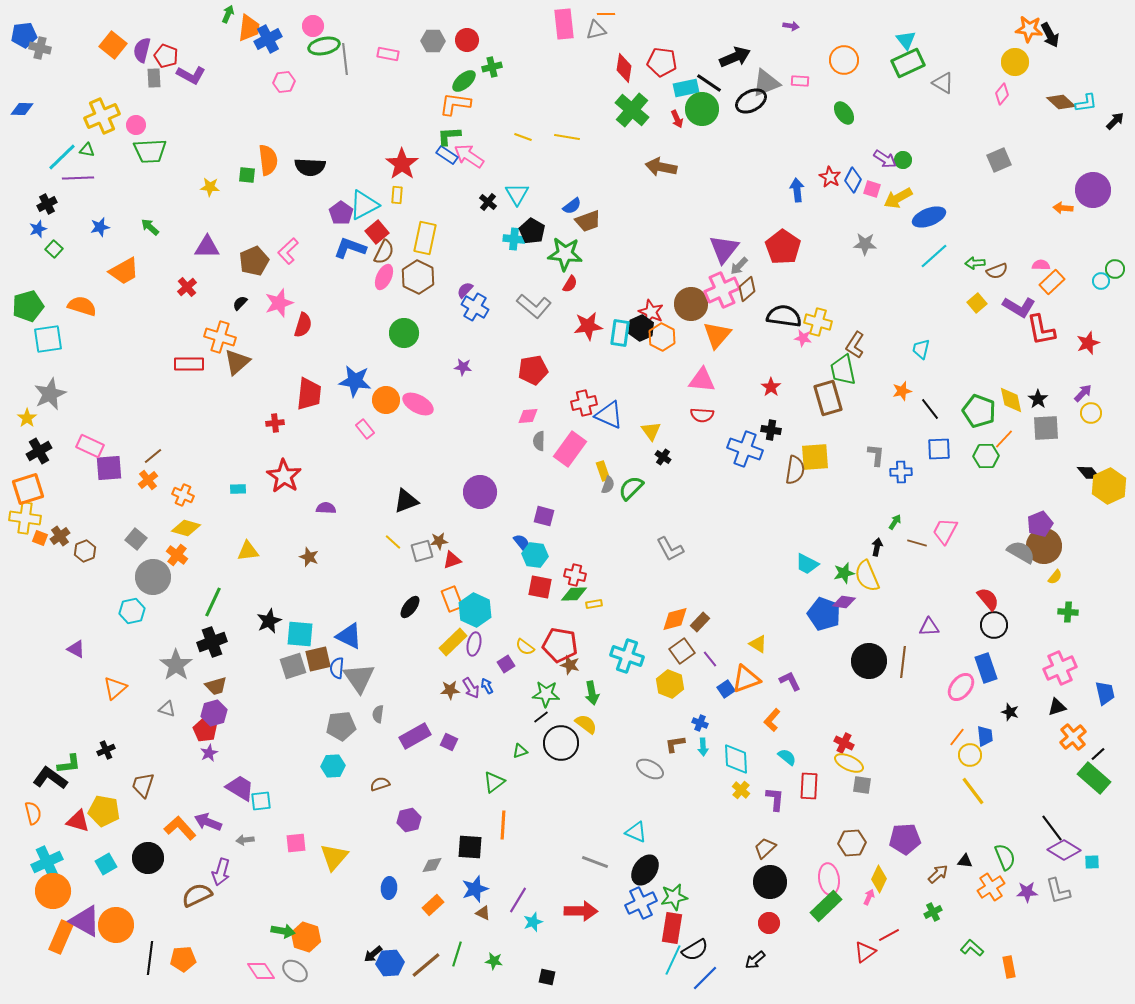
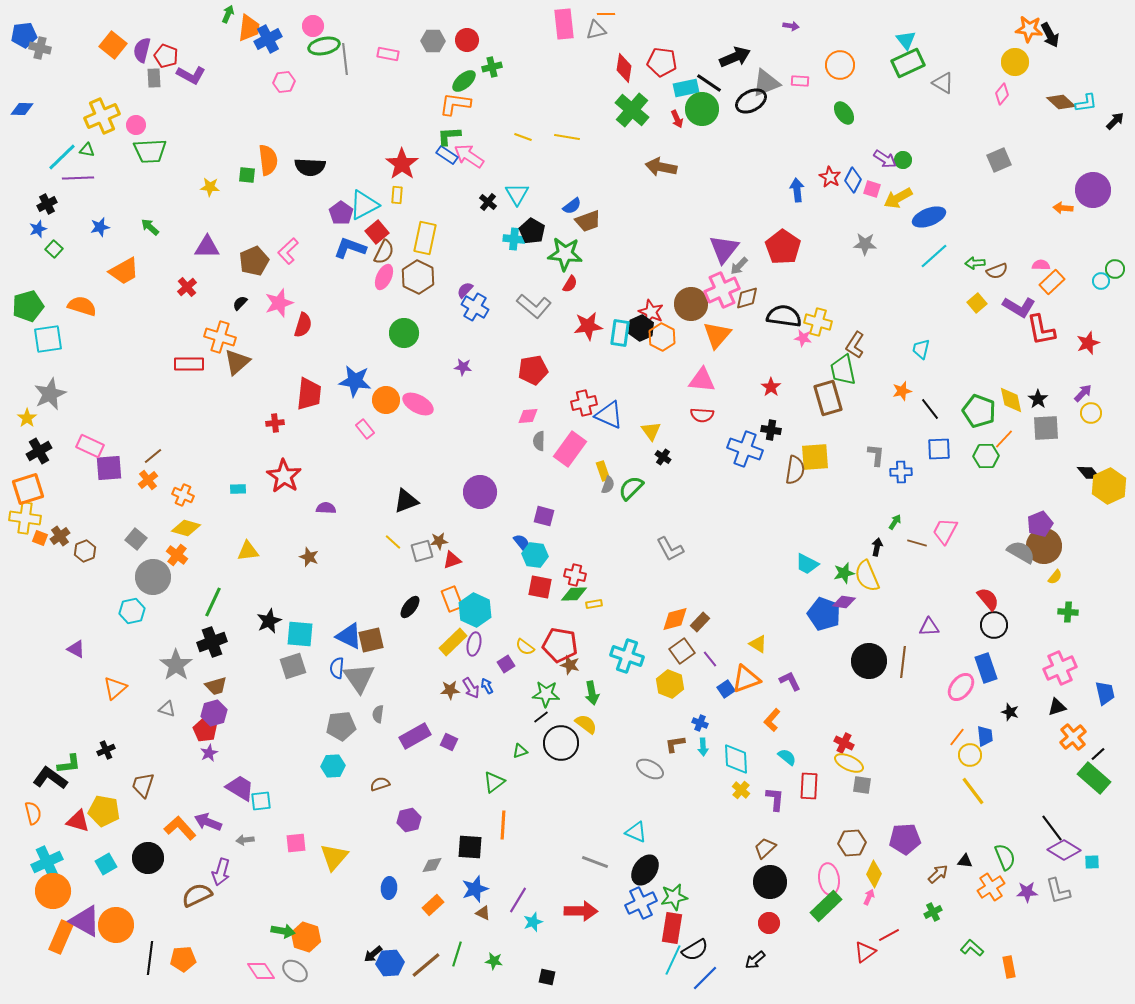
orange circle at (844, 60): moved 4 px left, 5 px down
brown diamond at (747, 289): moved 9 px down; rotated 25 degrees clockwise
brown square at (318, 659): moved 53 px right, 19 px up
yellow diamond at (879, 879): moved 5 px left, 5 px up
